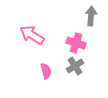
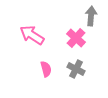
pink cross: moved 5 px up; rotated 24 degrees clockwise
gray cross: moved 1 px right, 3 px down; rotated 30 degrees counterclockwise
pink semicircle: moved 2 px up
